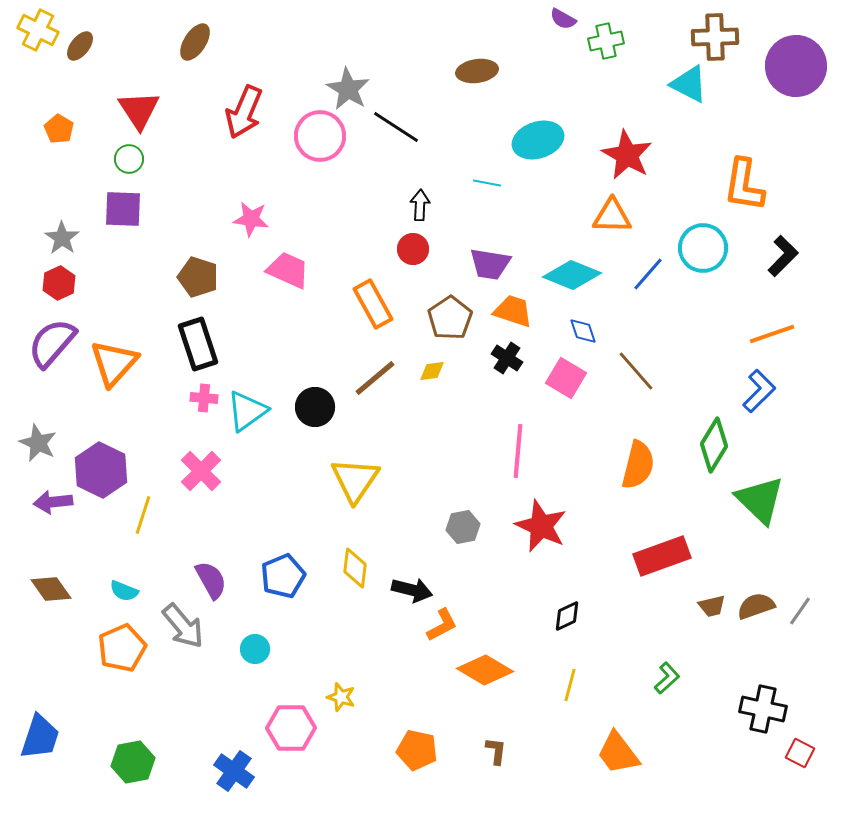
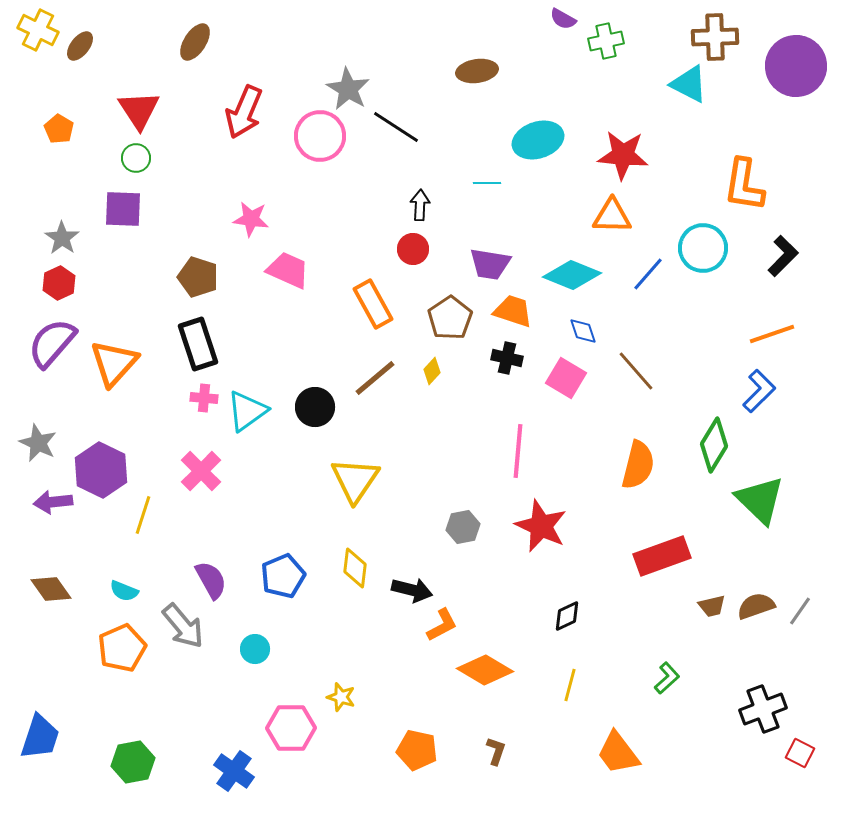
red star at (627, 155): moved 4 px left; rotated 24 degrees counterclockwise
green circle at (129, 159): moved 7 px right, 1 px up
cyan line at (487, 183): rotated 12 degrees counterclockwise
black cross at (507, 358): rotated 20 degrees counterclockwise
yellow diamond at (432, 371): rotated 40 degrees counterclockwise
black cross at (763, 709): rotated 33 degrees counterclockwise
brown L-shape at (496, 751): rotated 12 degrees clockwise
